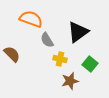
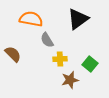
orange semicircle: rotated 10 degrees counterclockwise
black triangle: moved 13 px up
brown semicircle: moved 1 px right
yellow cross: rotated 16 degrees counterclockwise
brown star: moved 1 px up
